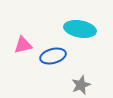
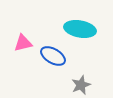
pink triangle: moved 2 px up
blue ellipse: rotated 45 degrees clockwise
